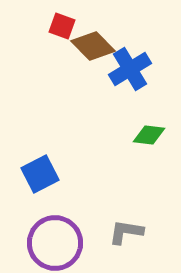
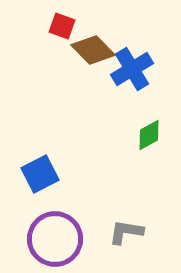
brown diamond: moved 4 px down
blue cross: moved 2 px right
green diamond: rotated 36 degrees counterclockwise
purple circle: moved 4 px up
